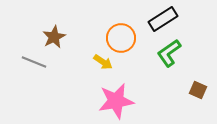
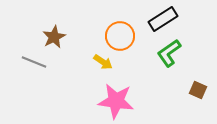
orange circle: moved 1 px left, 2 px up
pink star: rotated 18 degrees clockwise
